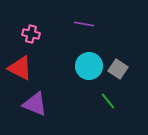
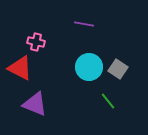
pink cross: moved 5 px right, 8 px down
cyan circle: moved 1 px down
